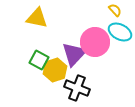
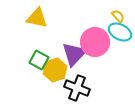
yellow semicircle: moved 3 px right, 6 px down
